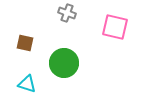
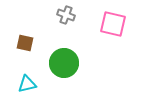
gray cross: moved 1 px left, 2 px down
pink square: moved 2 px left, 3 px up
cyan triangle: rotated 30 degrees counterclockwise
